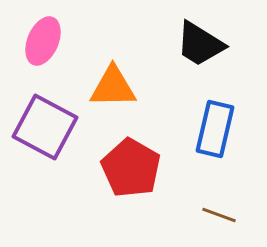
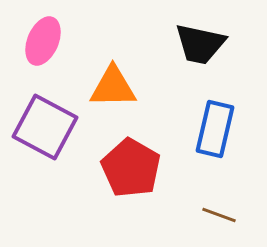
black trapezoid: rotated 20 degrees counterclockwise
